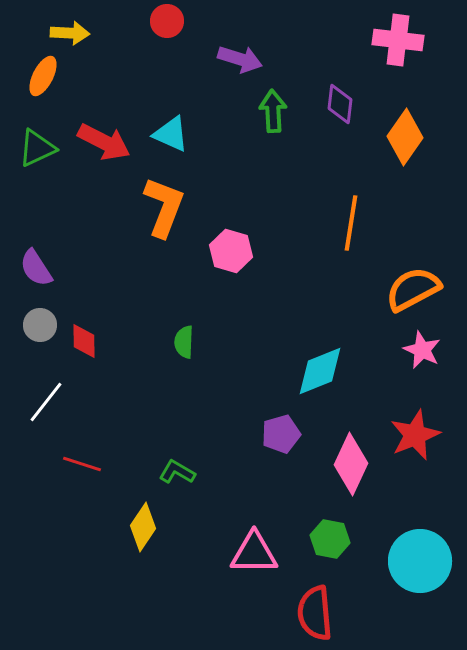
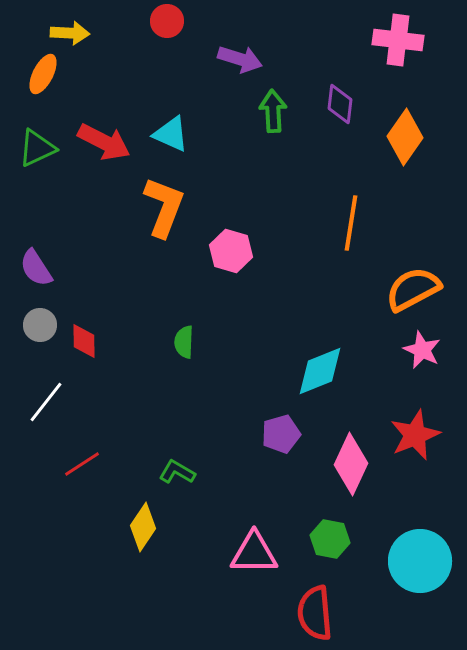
orange ellipse: moved 2 px up
red line: rotated 51 degrees counterclockwise
